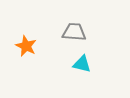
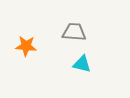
orange star: rotated 20 degrees counterclockwise
